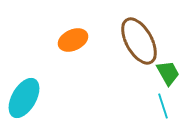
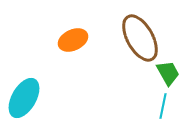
brown ellipse: moved 1 px right, 3 px up
cyan line: rotated 30 degrees clockwise
